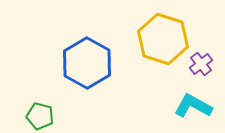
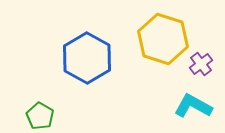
blue hexagon: moved 5 px up
green pentagon: rotated 16 degrees clockwise
